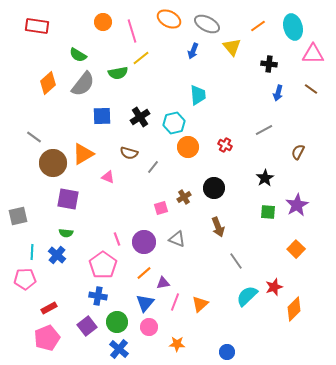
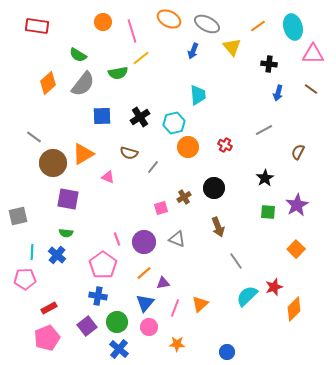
pink line at (175, 302): moved 6 px down
